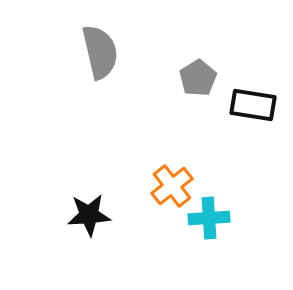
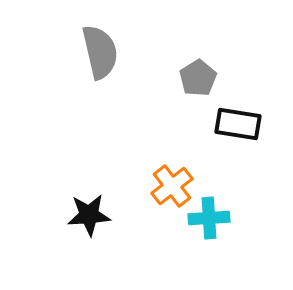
black rectangle: moved 15 px left, 19 px down
